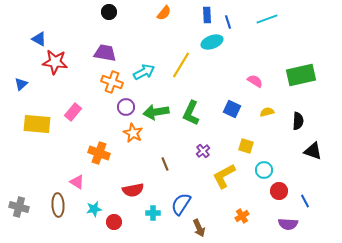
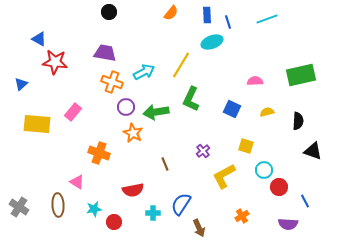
orange semicircle at (164, 13): moved 7 px right
pink semicircle at (255, 81): rotated 35 degrees counterclockwise
green L-shape at (191, 113): moved 14 px up
red circle at (279, 191): moved 4 px up
gray cross at (19, 207): rotated 18 degrees clockwise
